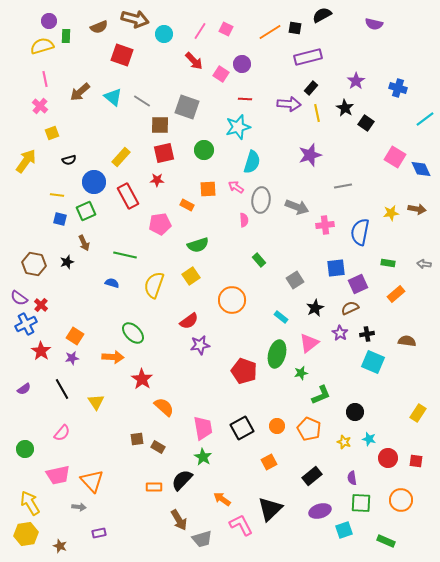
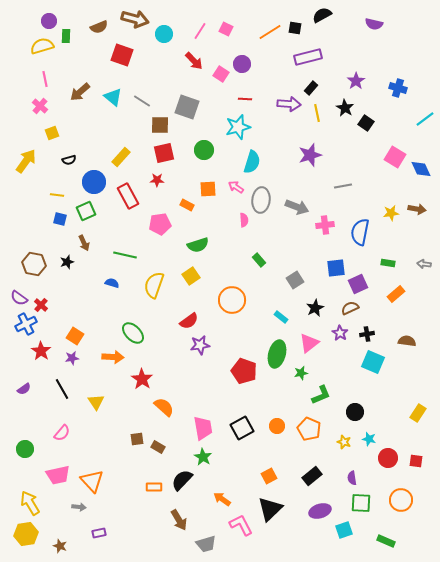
orange square at (269, 462): moved 14 px down
gray trapezoid at (202, 539): moved 4 px right, 5 px down
